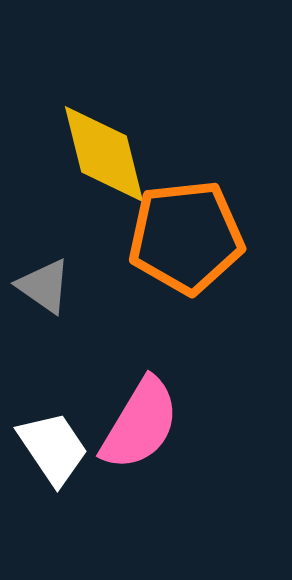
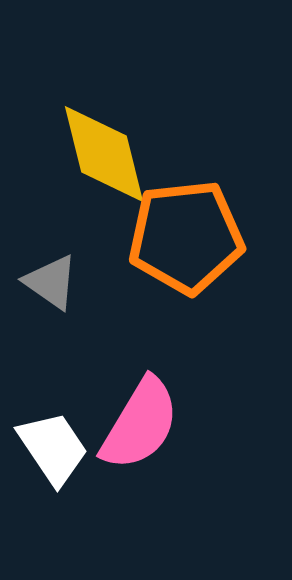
gray triangle: moved 7 px right, 4 px up
